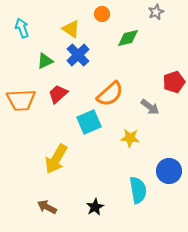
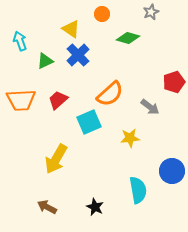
gray star: moved 5 px left
cyan arrow: moved 2 px left, 13 px down
green diamond: rotated 30 degrees clockwise
red trapezoid: moved 6 px down
yellow star: rotated 12 degrees counterclockwise
blue circle: moved 3 px right
black star: rotated 18 degrees counterclockwise
